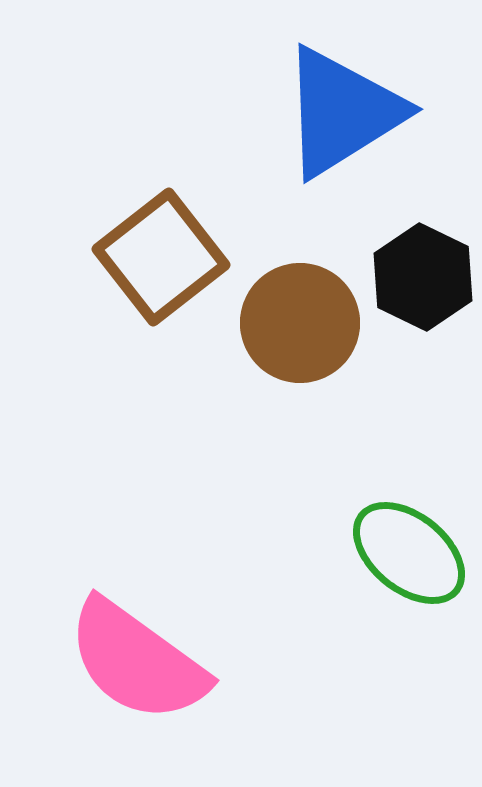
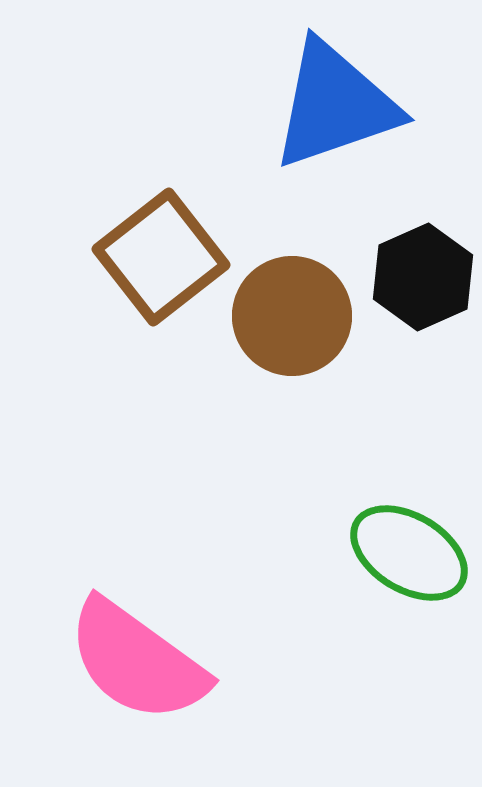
blue triangle: moved 7 px left, 7 px up; rotated 13 degrees clockwise
black hexagon: rotated 10 degrees clockwise
brown circle: moved 8 px left, 7 px up
green ellipse: rotated 8 degrees counterclockwise
